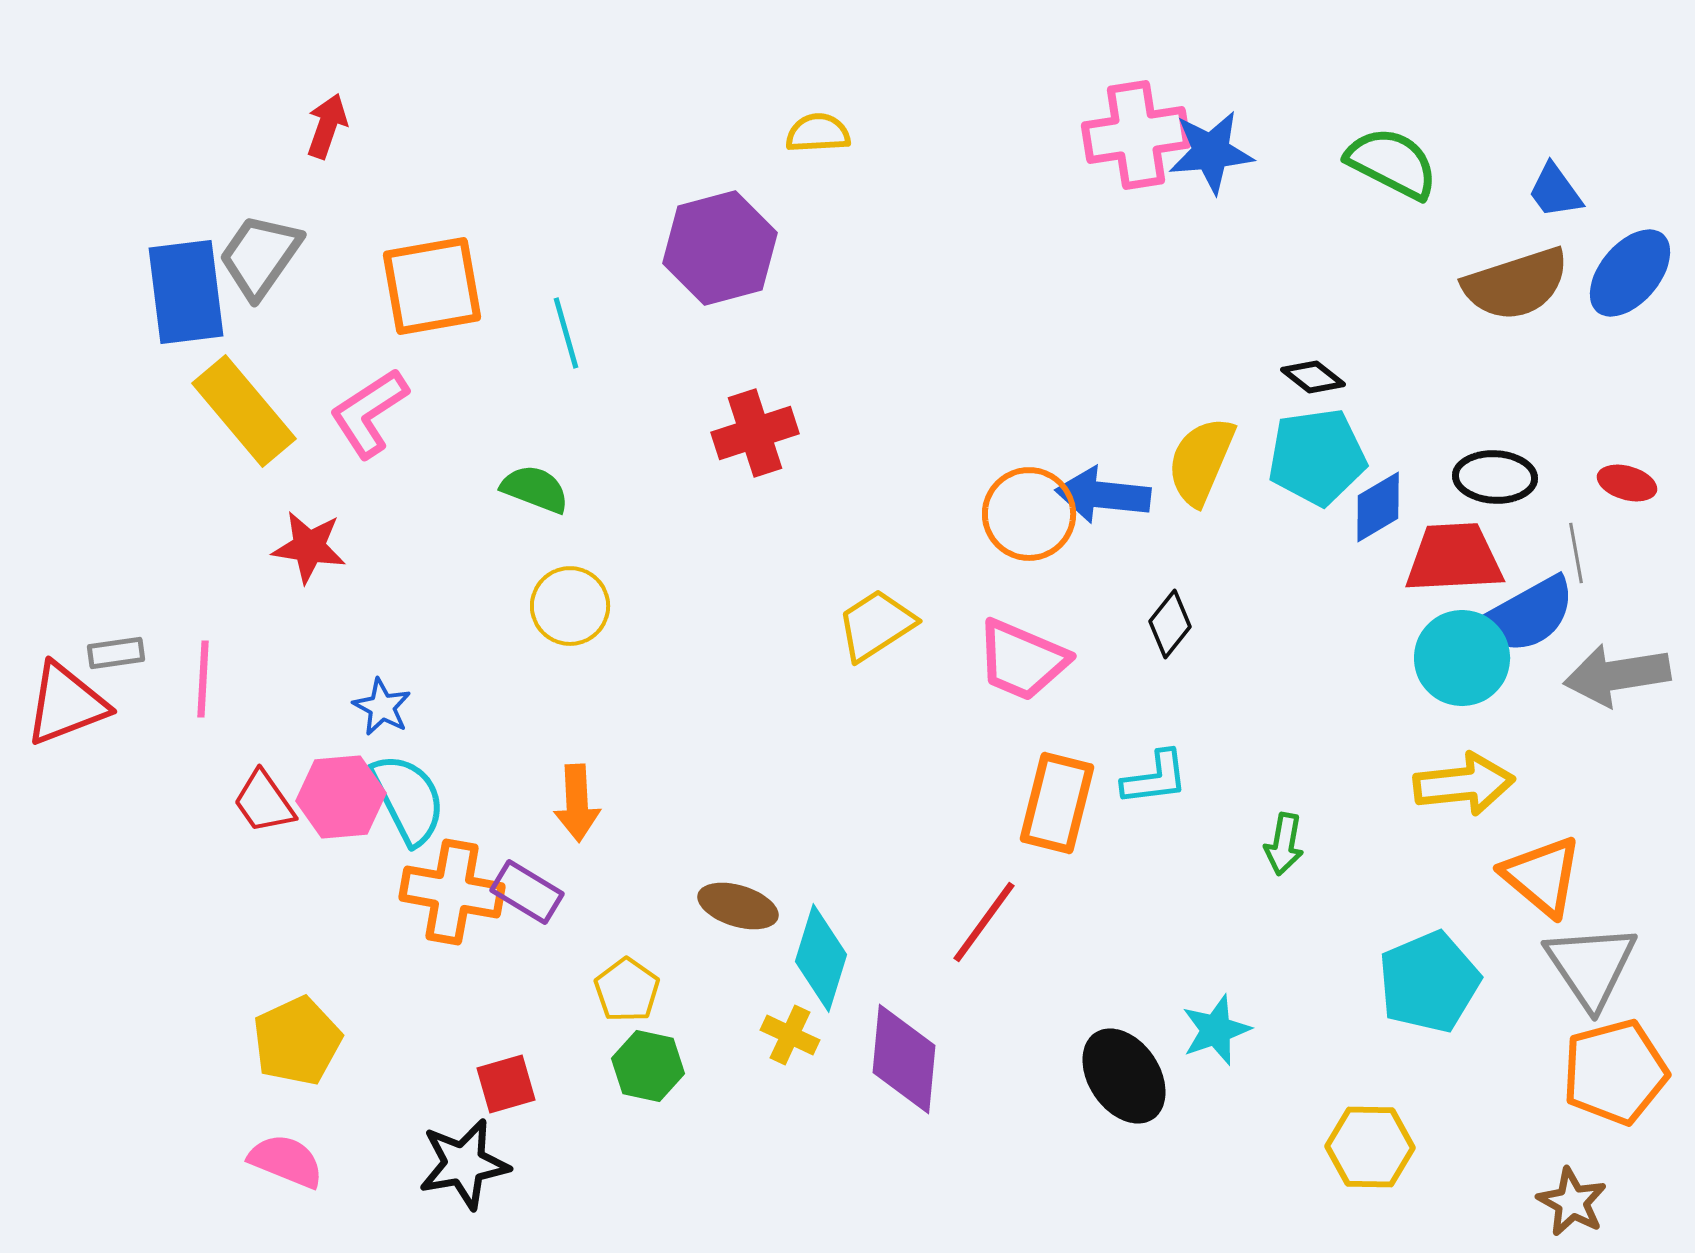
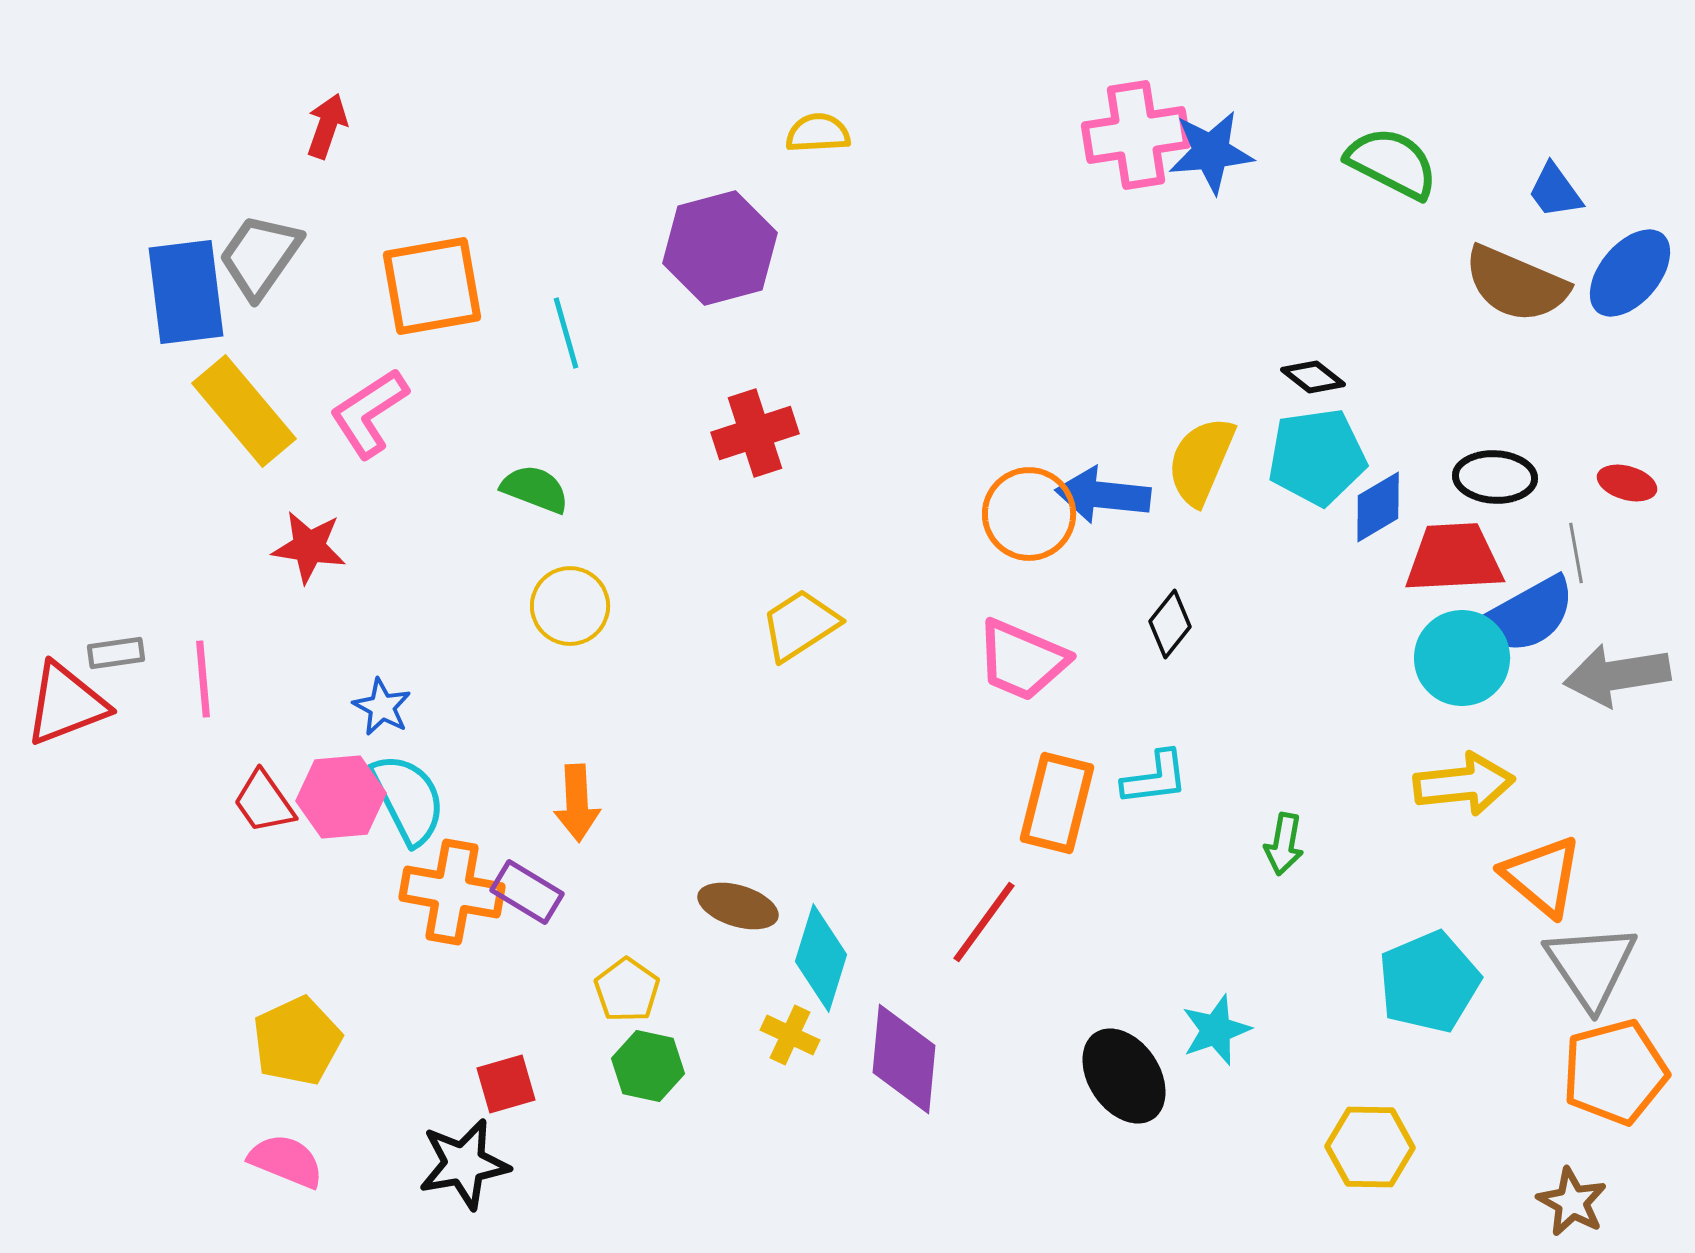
brown semicircle at (1516, 284): rotated 41 degrees clockwise
yellow trapezoid at (876, 625): moved 76 px left
pink line at (203, 679): rotated 8 degrees counterclockwise
